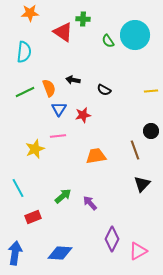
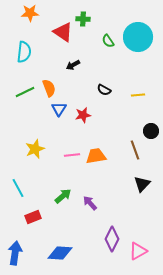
cyan circle: moved 3 px right, 2 px down
black arrow: moved 15 px up; rotated 40 degrees counterclockwise
yellow line: moved 13 px left, 4 px down
pink line: moved 14 px right, 19 px down
